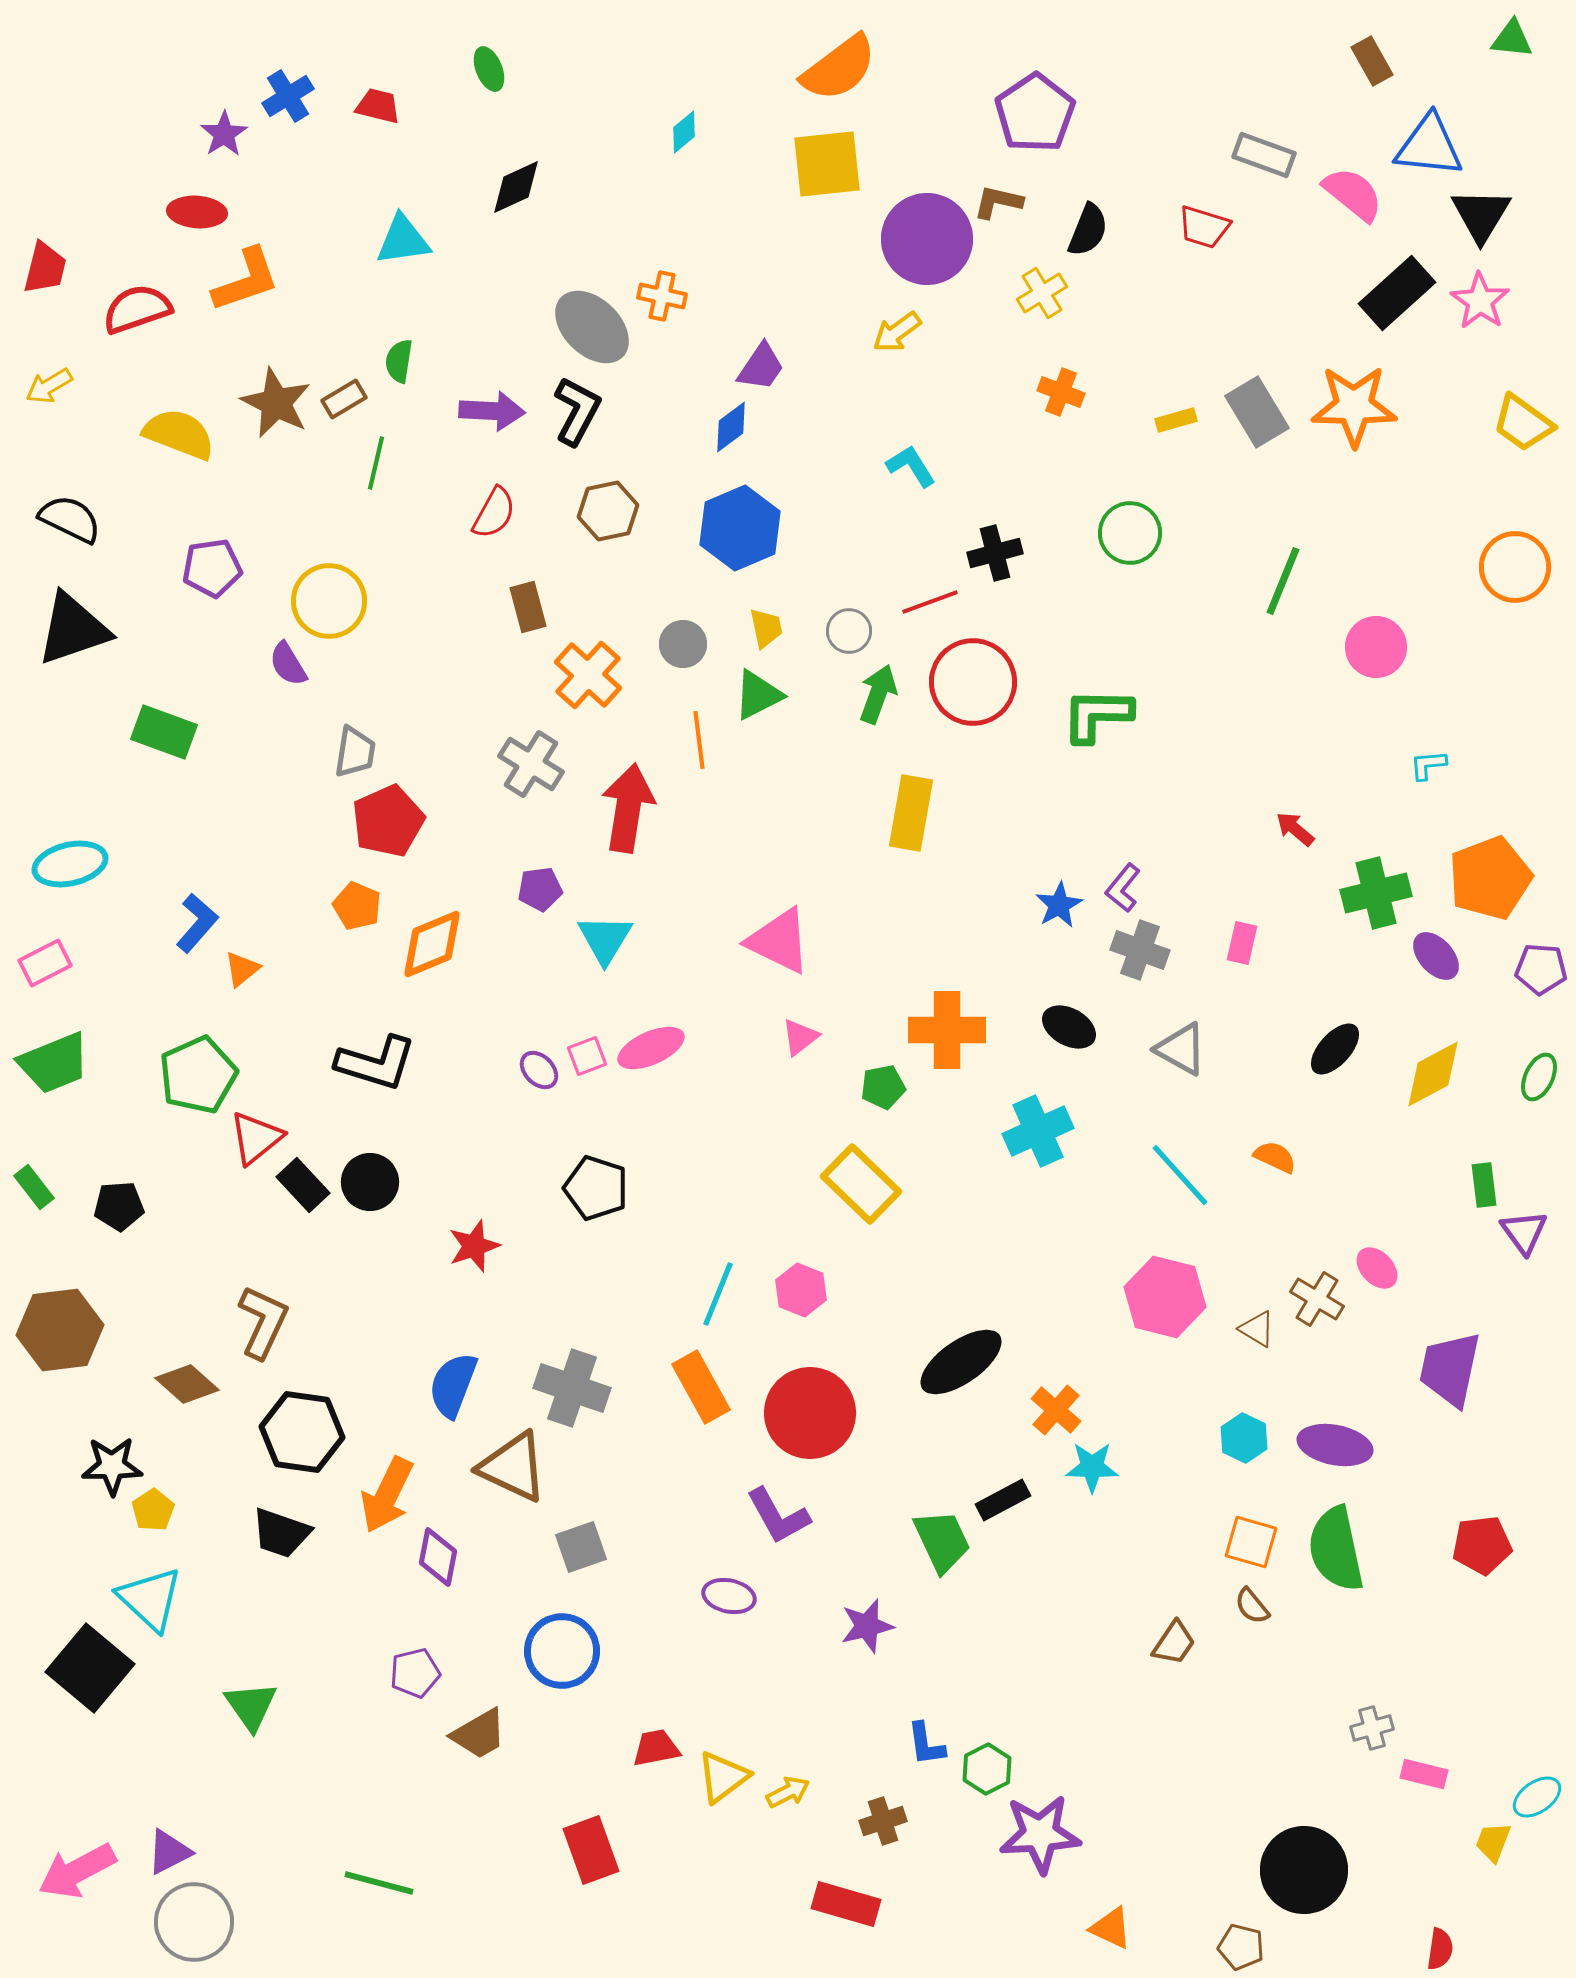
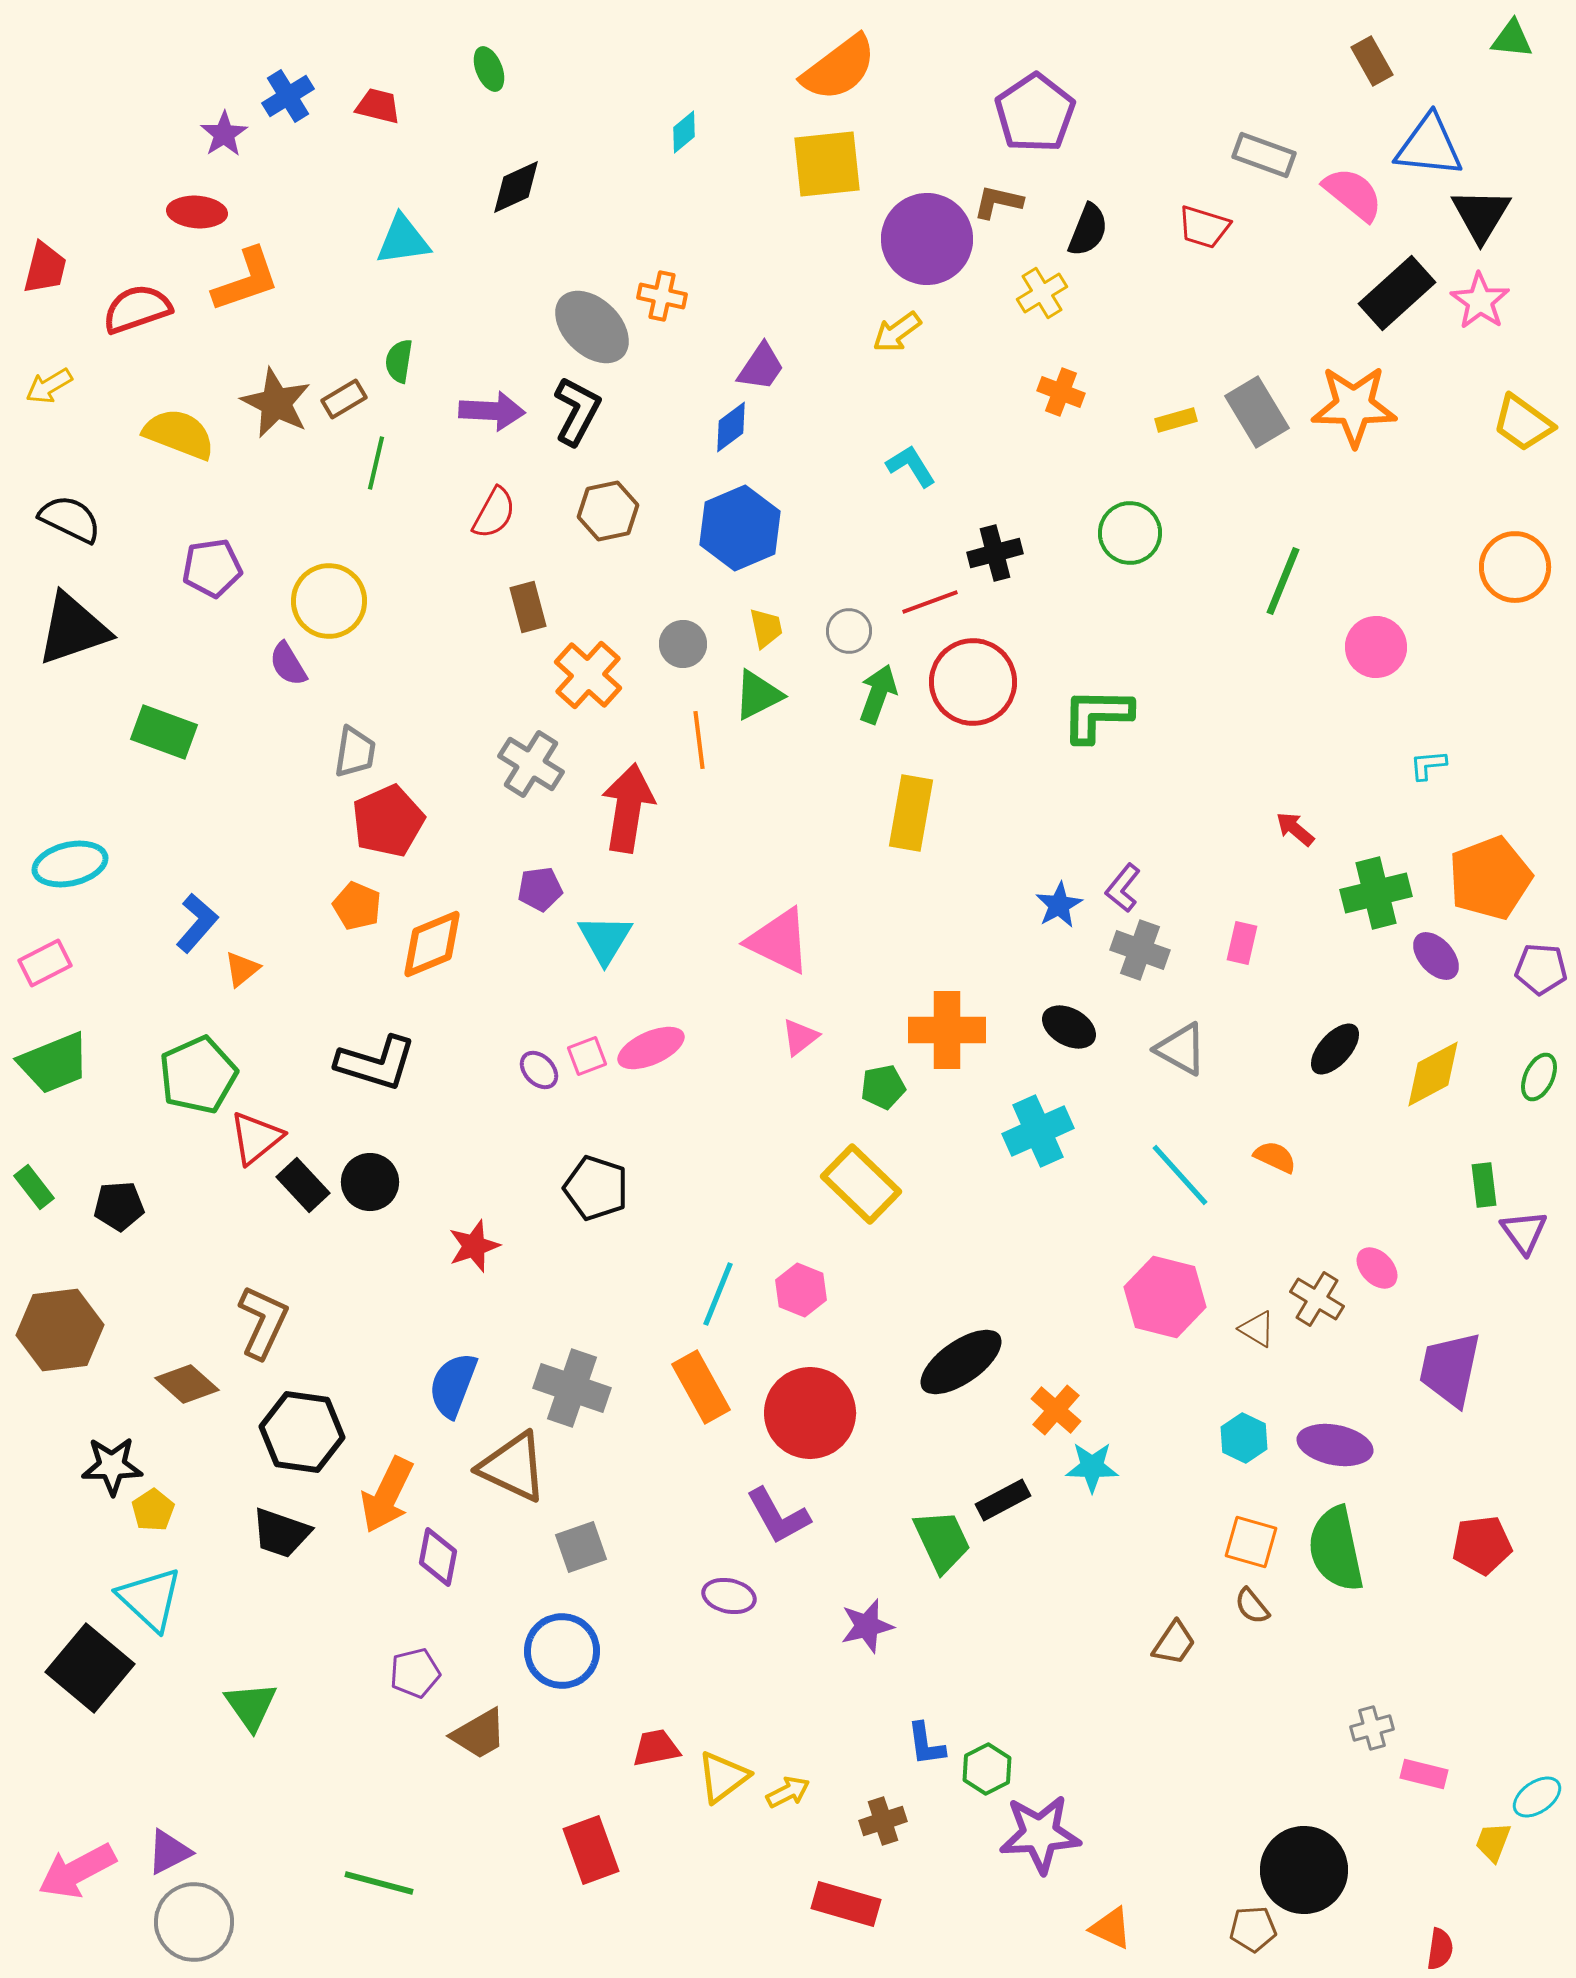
brown pentagon at (1241, 1947): moved 12 px right, 18 px up; rotated 18 degrees counterclockwise
